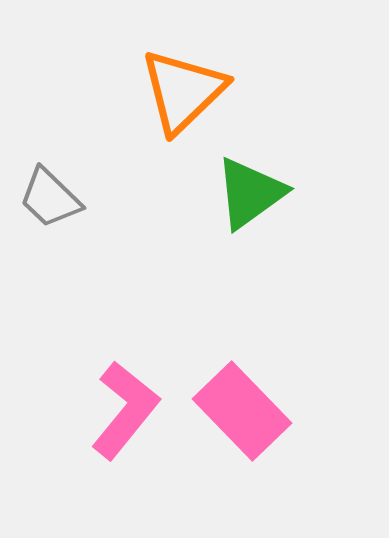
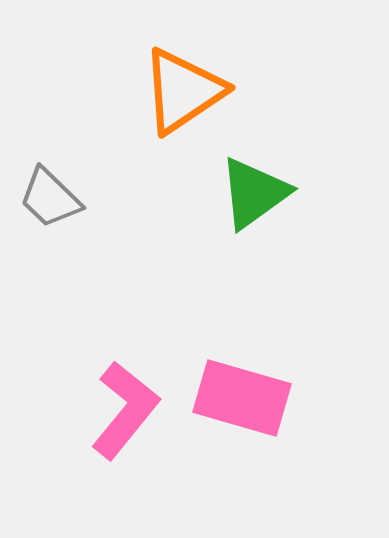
orange triangle: rotated 10 degrees clockwise
green triangle: moved 4 px right
pink rectangle: moved 13 px up; rotated 30 degrees counterclockwise
